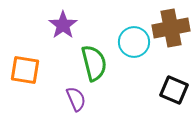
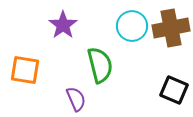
cyan circle: moved 2 px left, 16 px up
green semicircle: moved 6 px right, 2 px down
